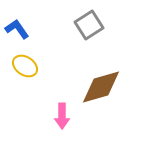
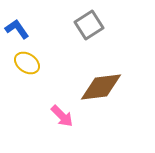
yellow ellipse: moved 2 px right, 3 px up
brown diamond: rotated 9 degrees clockwise
pink arrow: rotated 45 degrees counterclockwise
